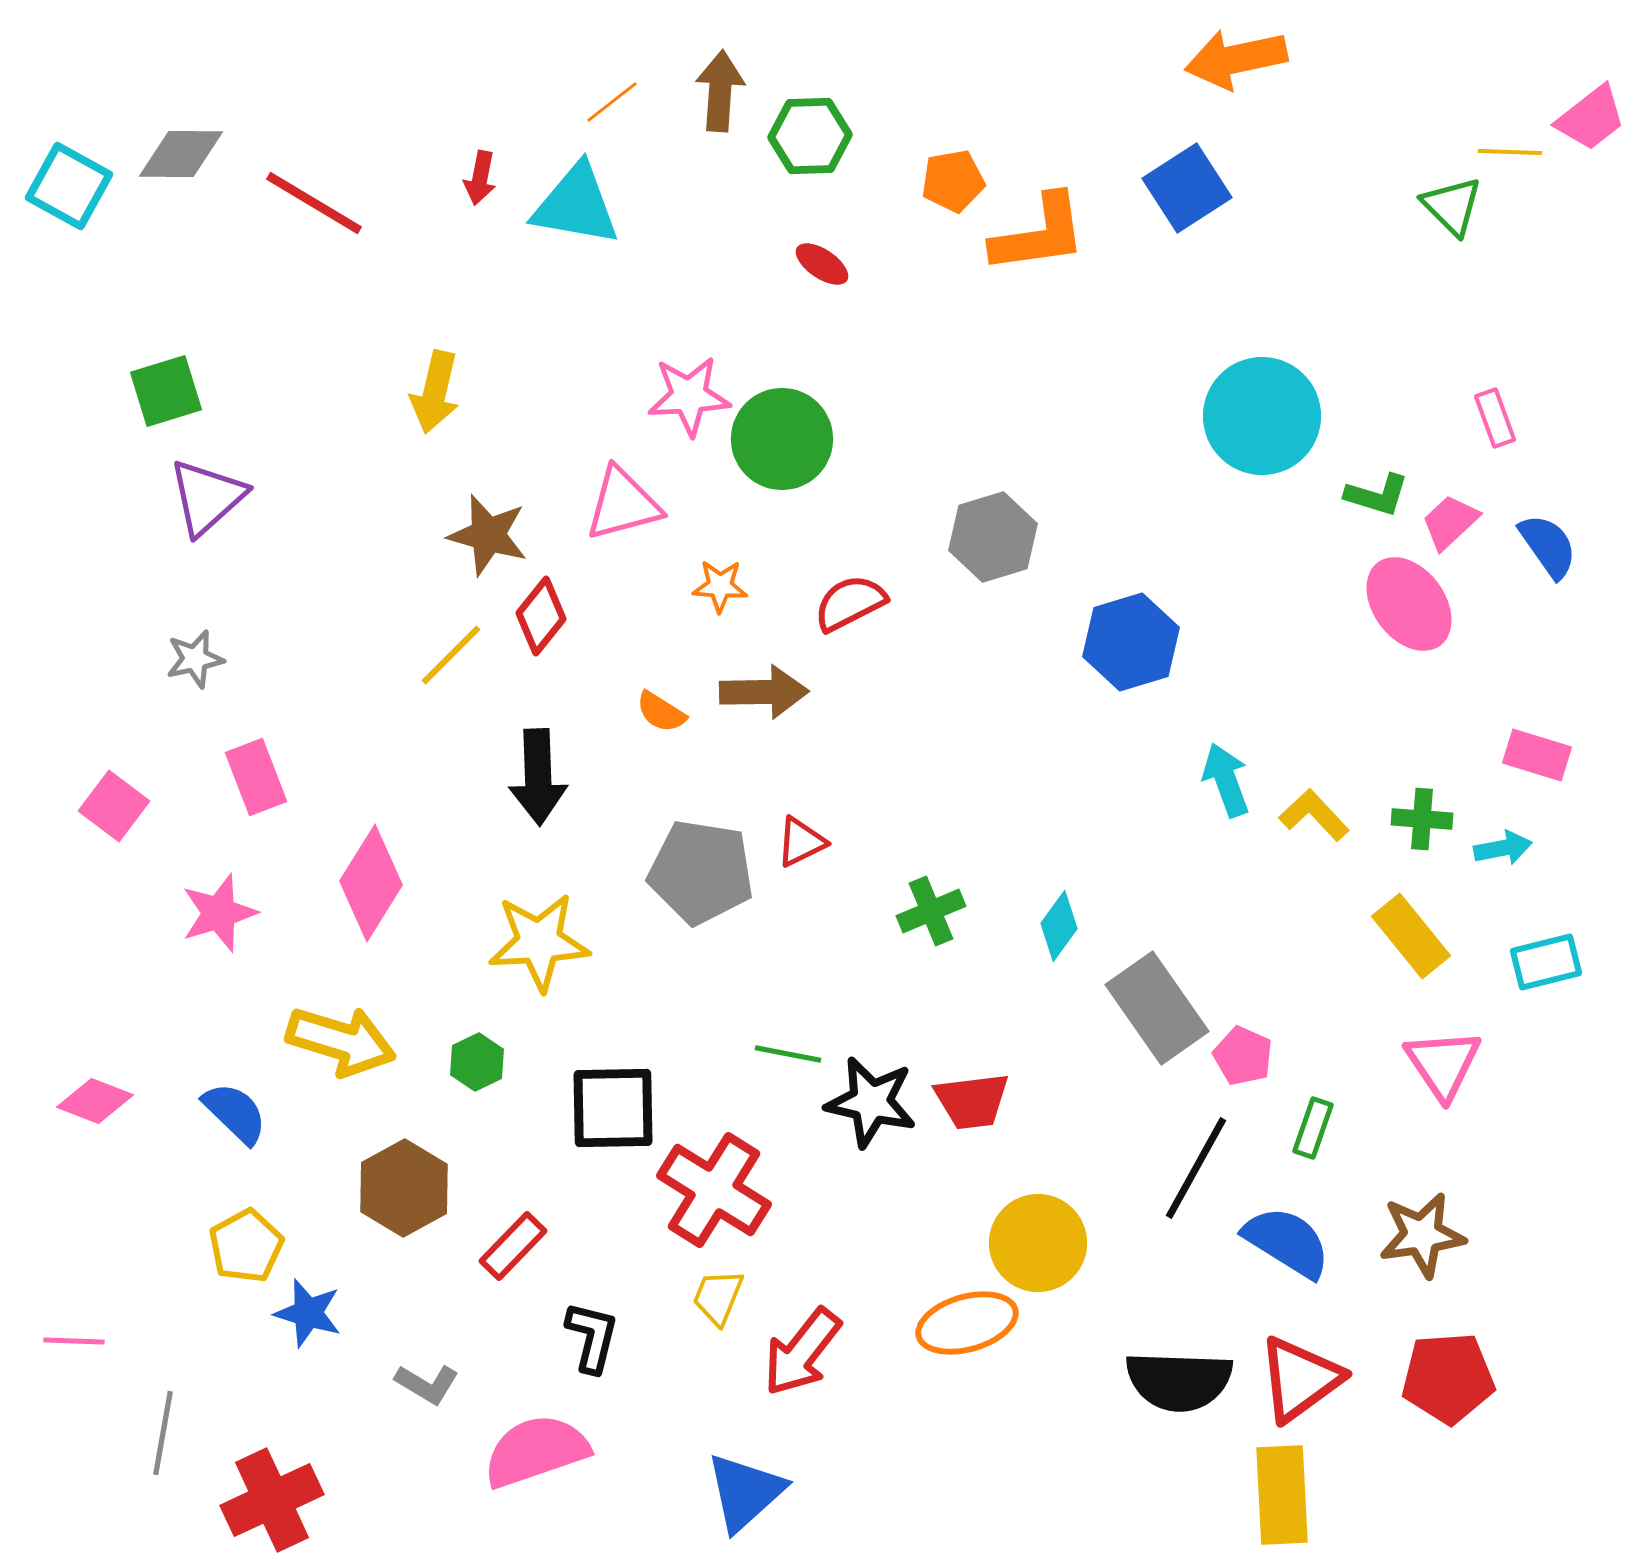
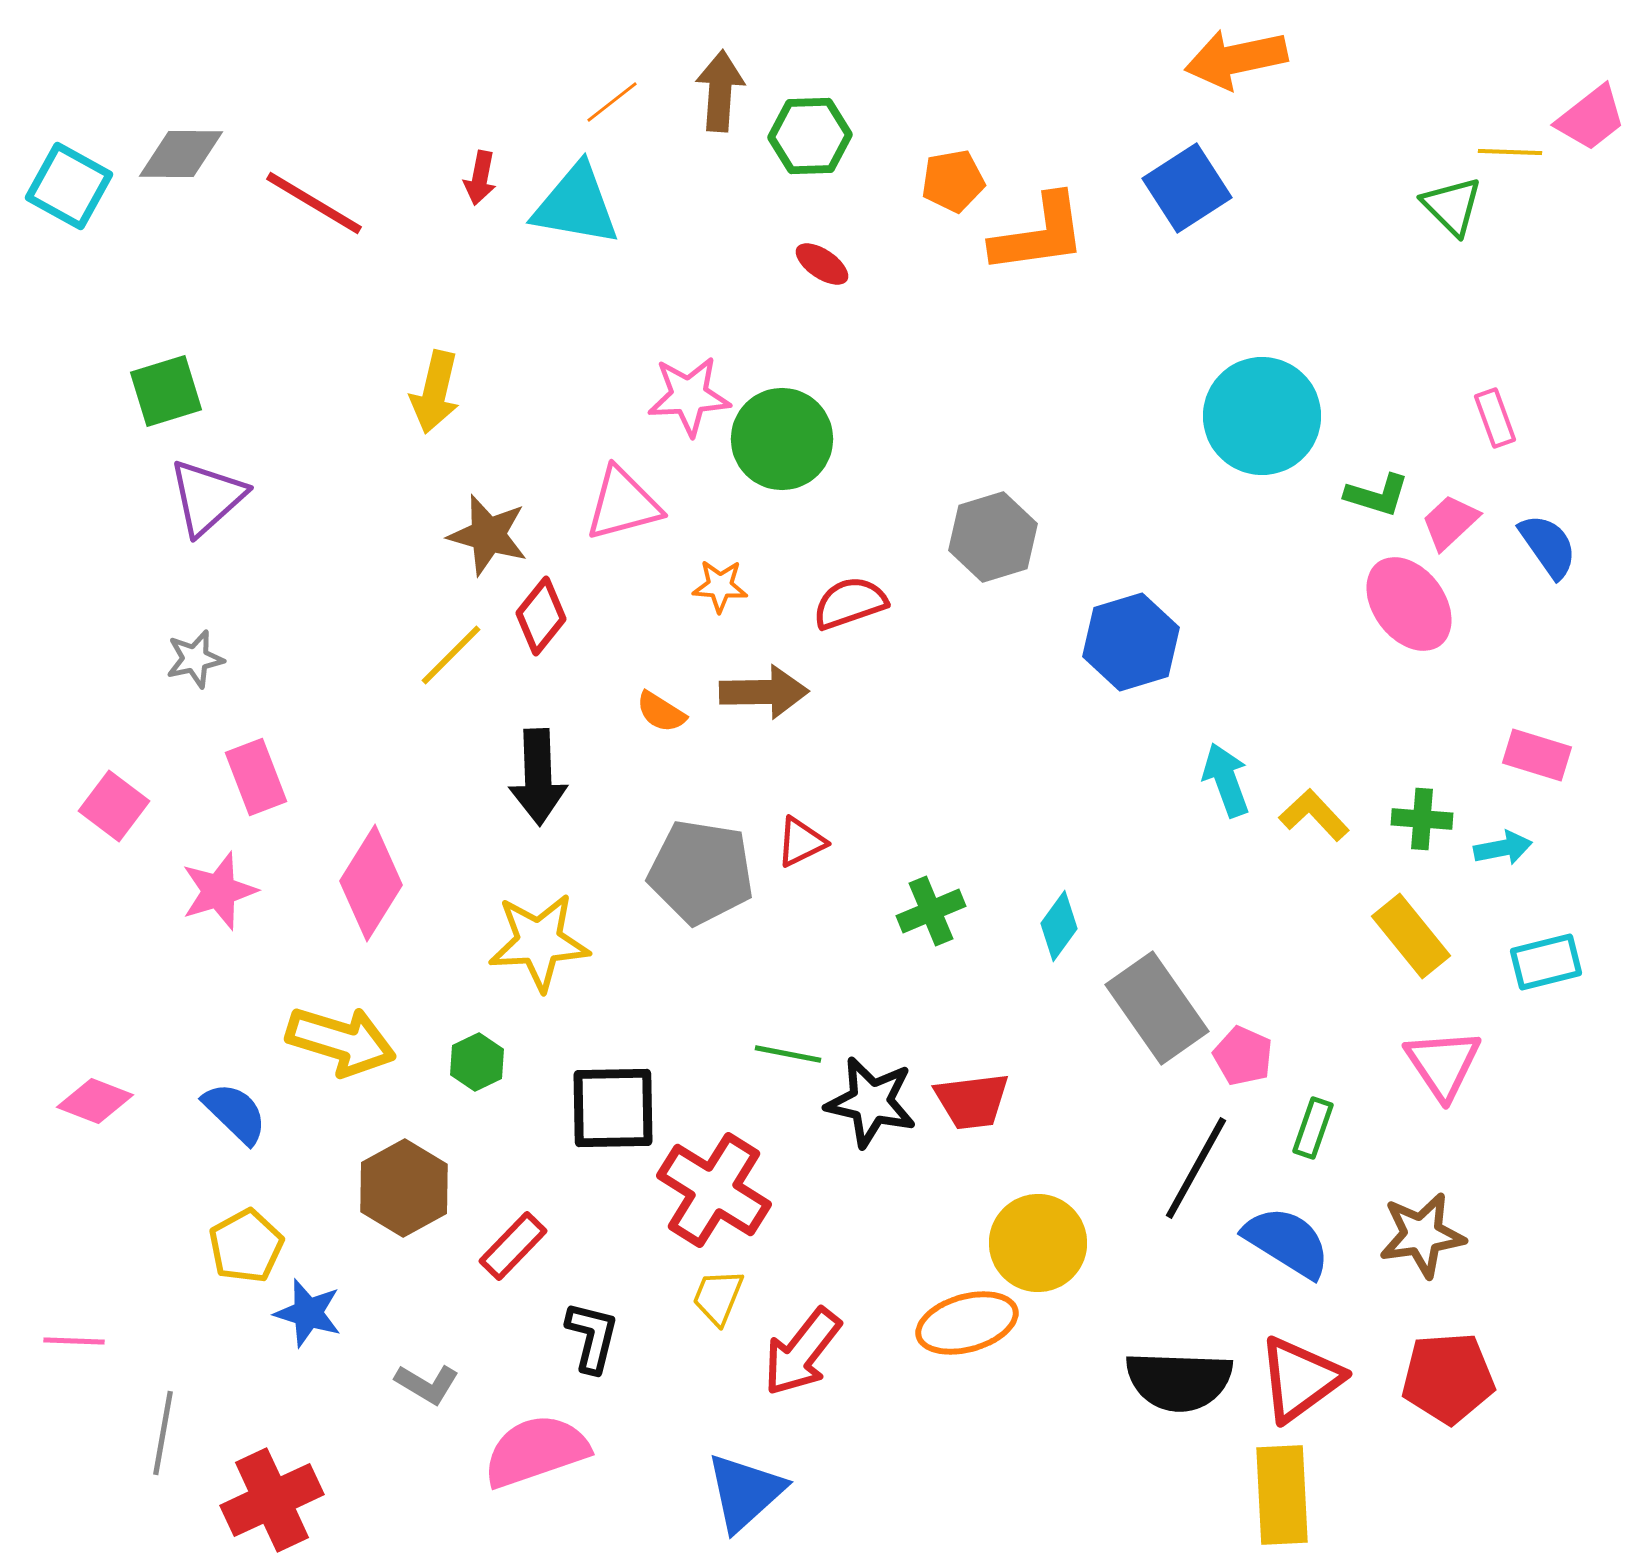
red semicircle at (850, 603): rotated 8 degrees clockwise
pink star at (219, 913): moved 22 px up
